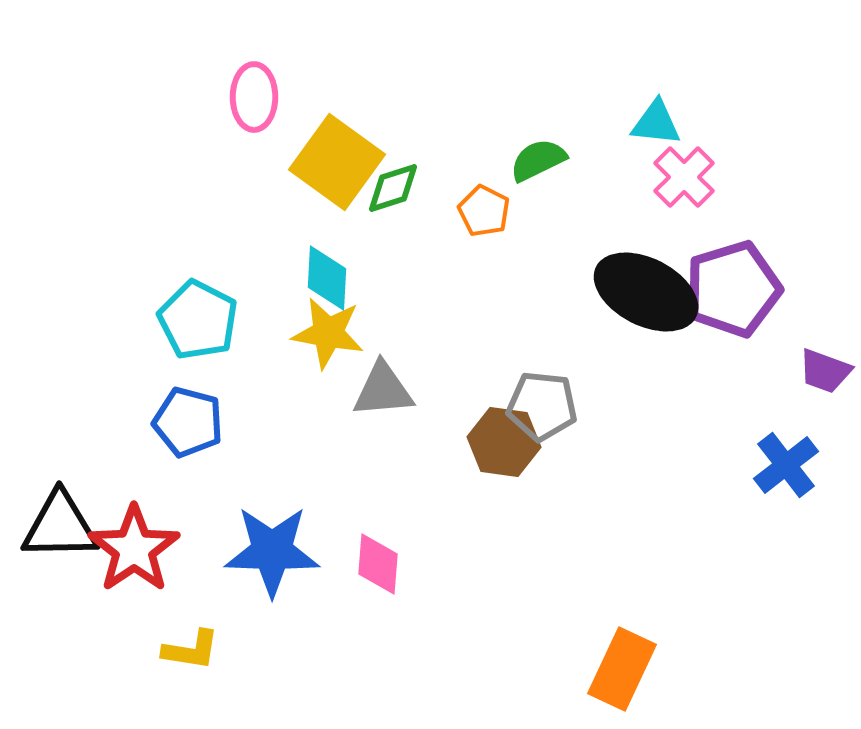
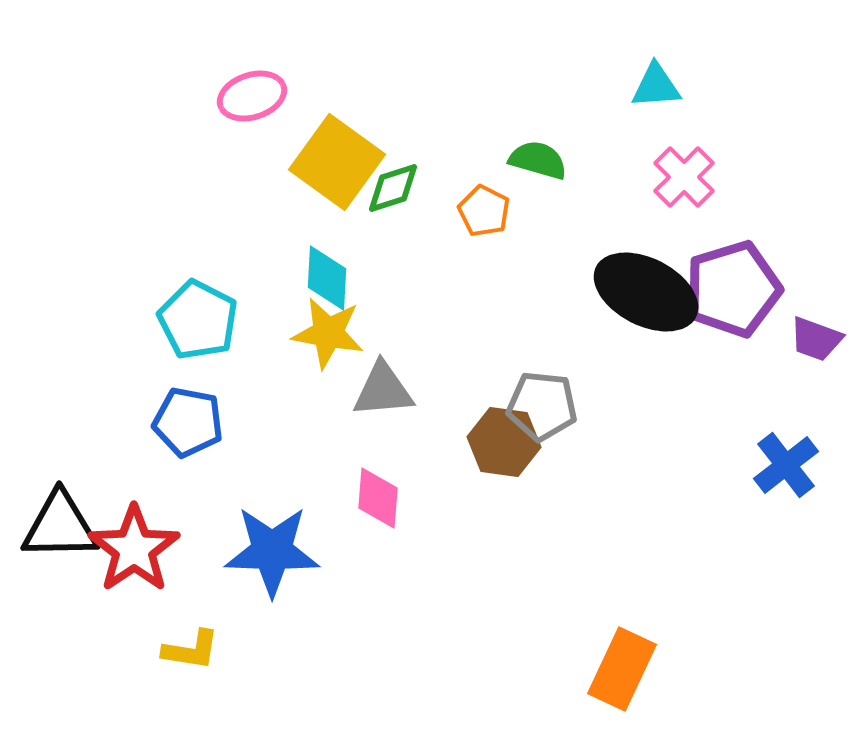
pink ellipse: moved 2 px left, 1 px up; rotated 72 degrees clockwise
cyan triangle: moved 37 px up; rotated 10 degrees counterclockwise
green semicircle: rotated 42 degrees clockwise
purple trapezoid: moved 9 px left, 32 px up
blue pentagon: rotated 4 degrees counterclockwise
pink diamond: moved 66 px up
